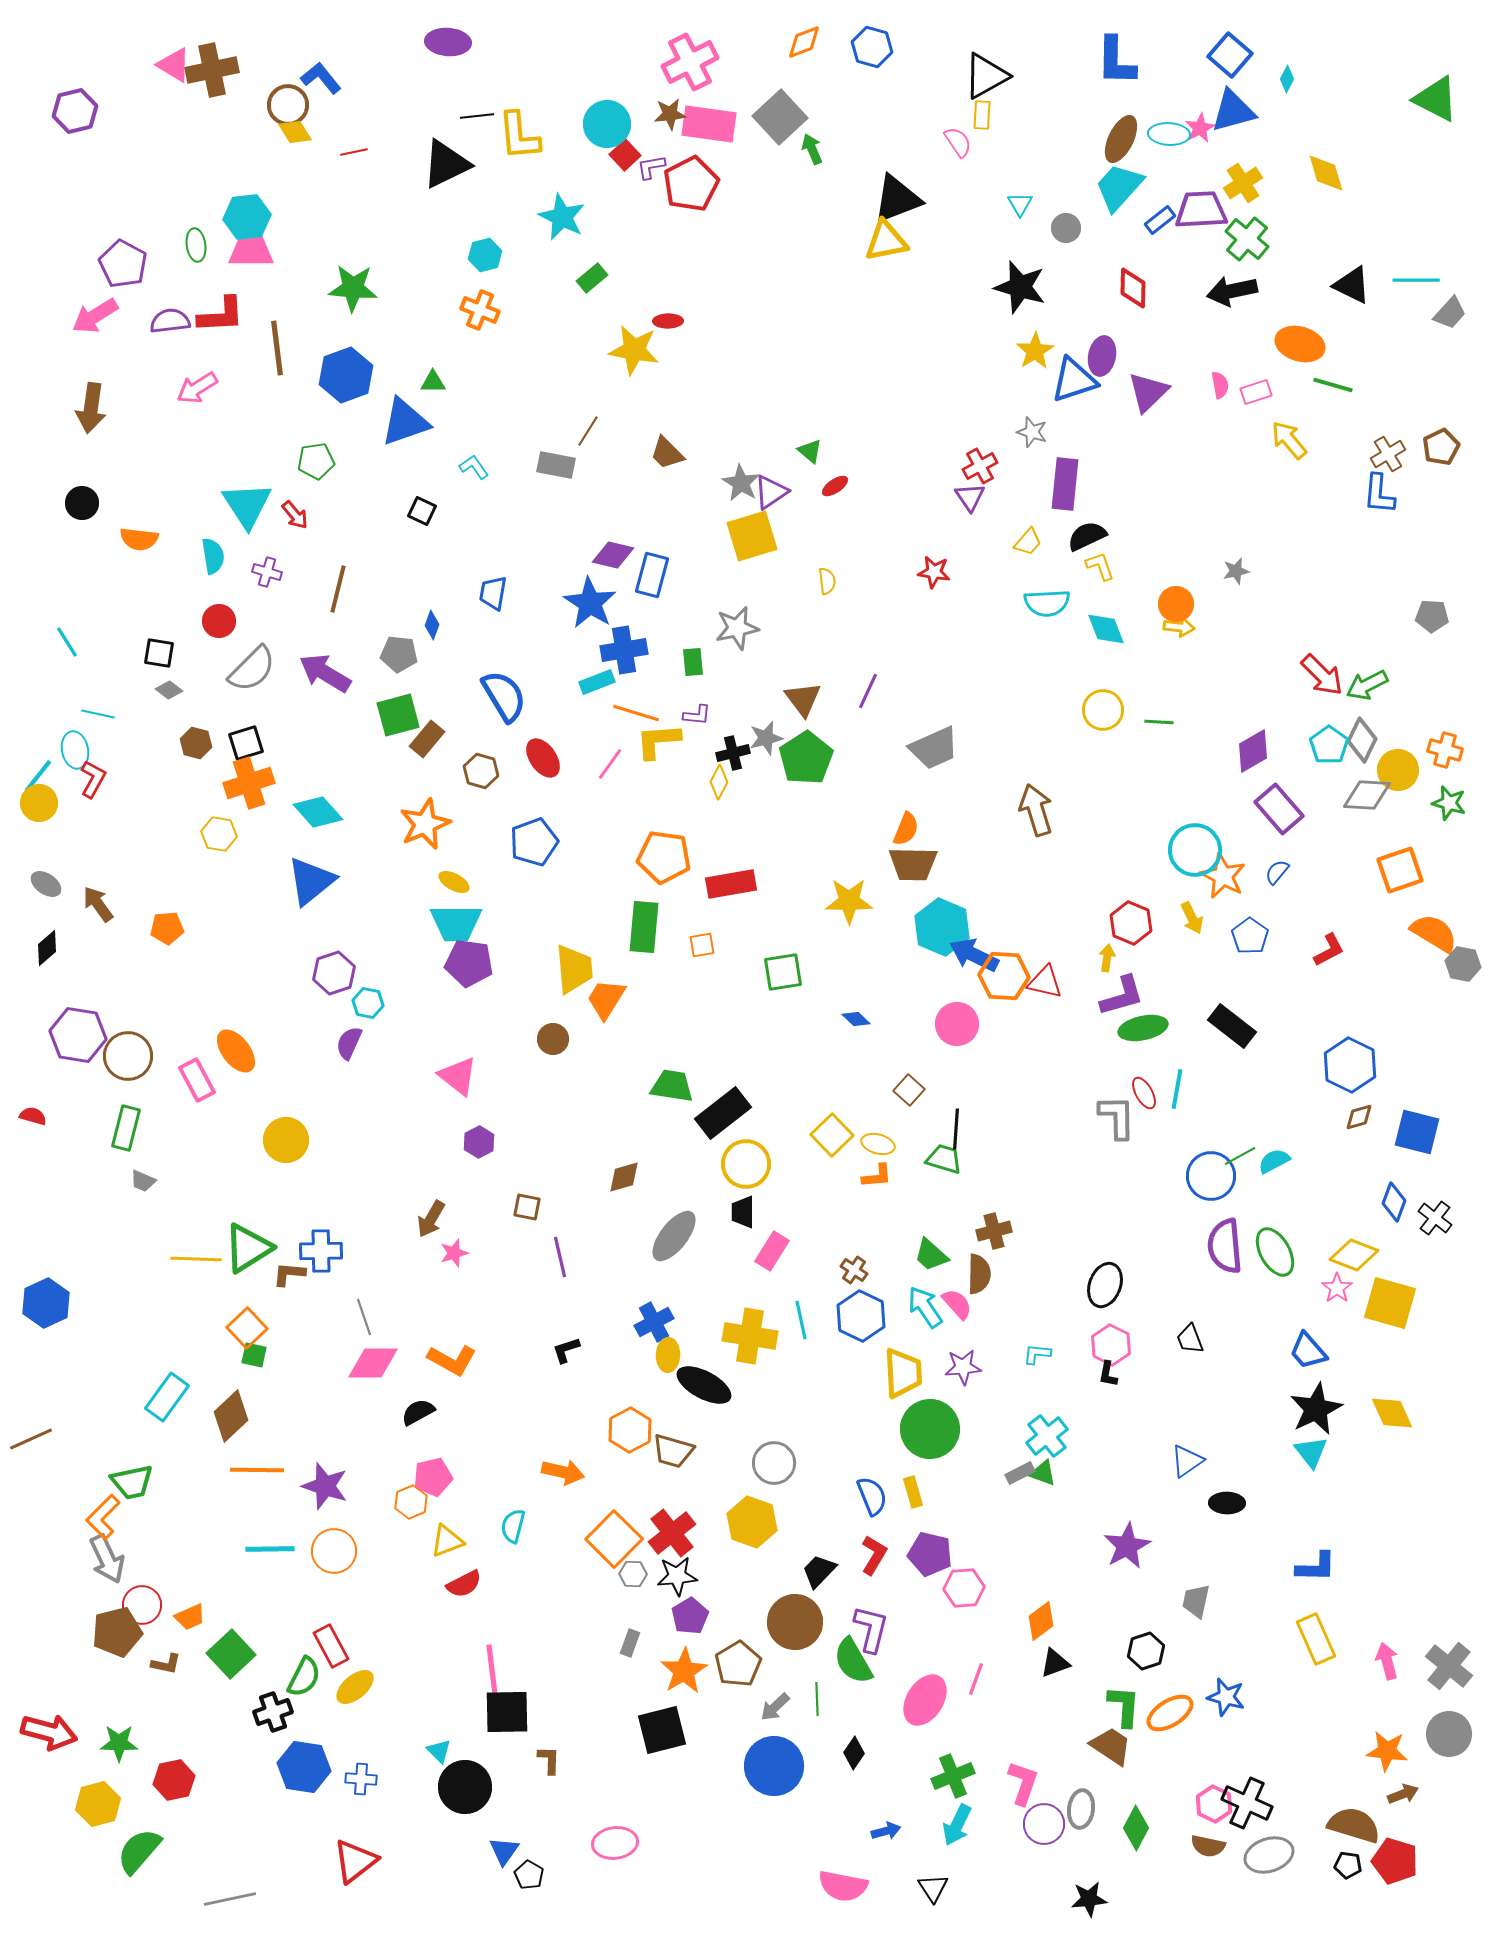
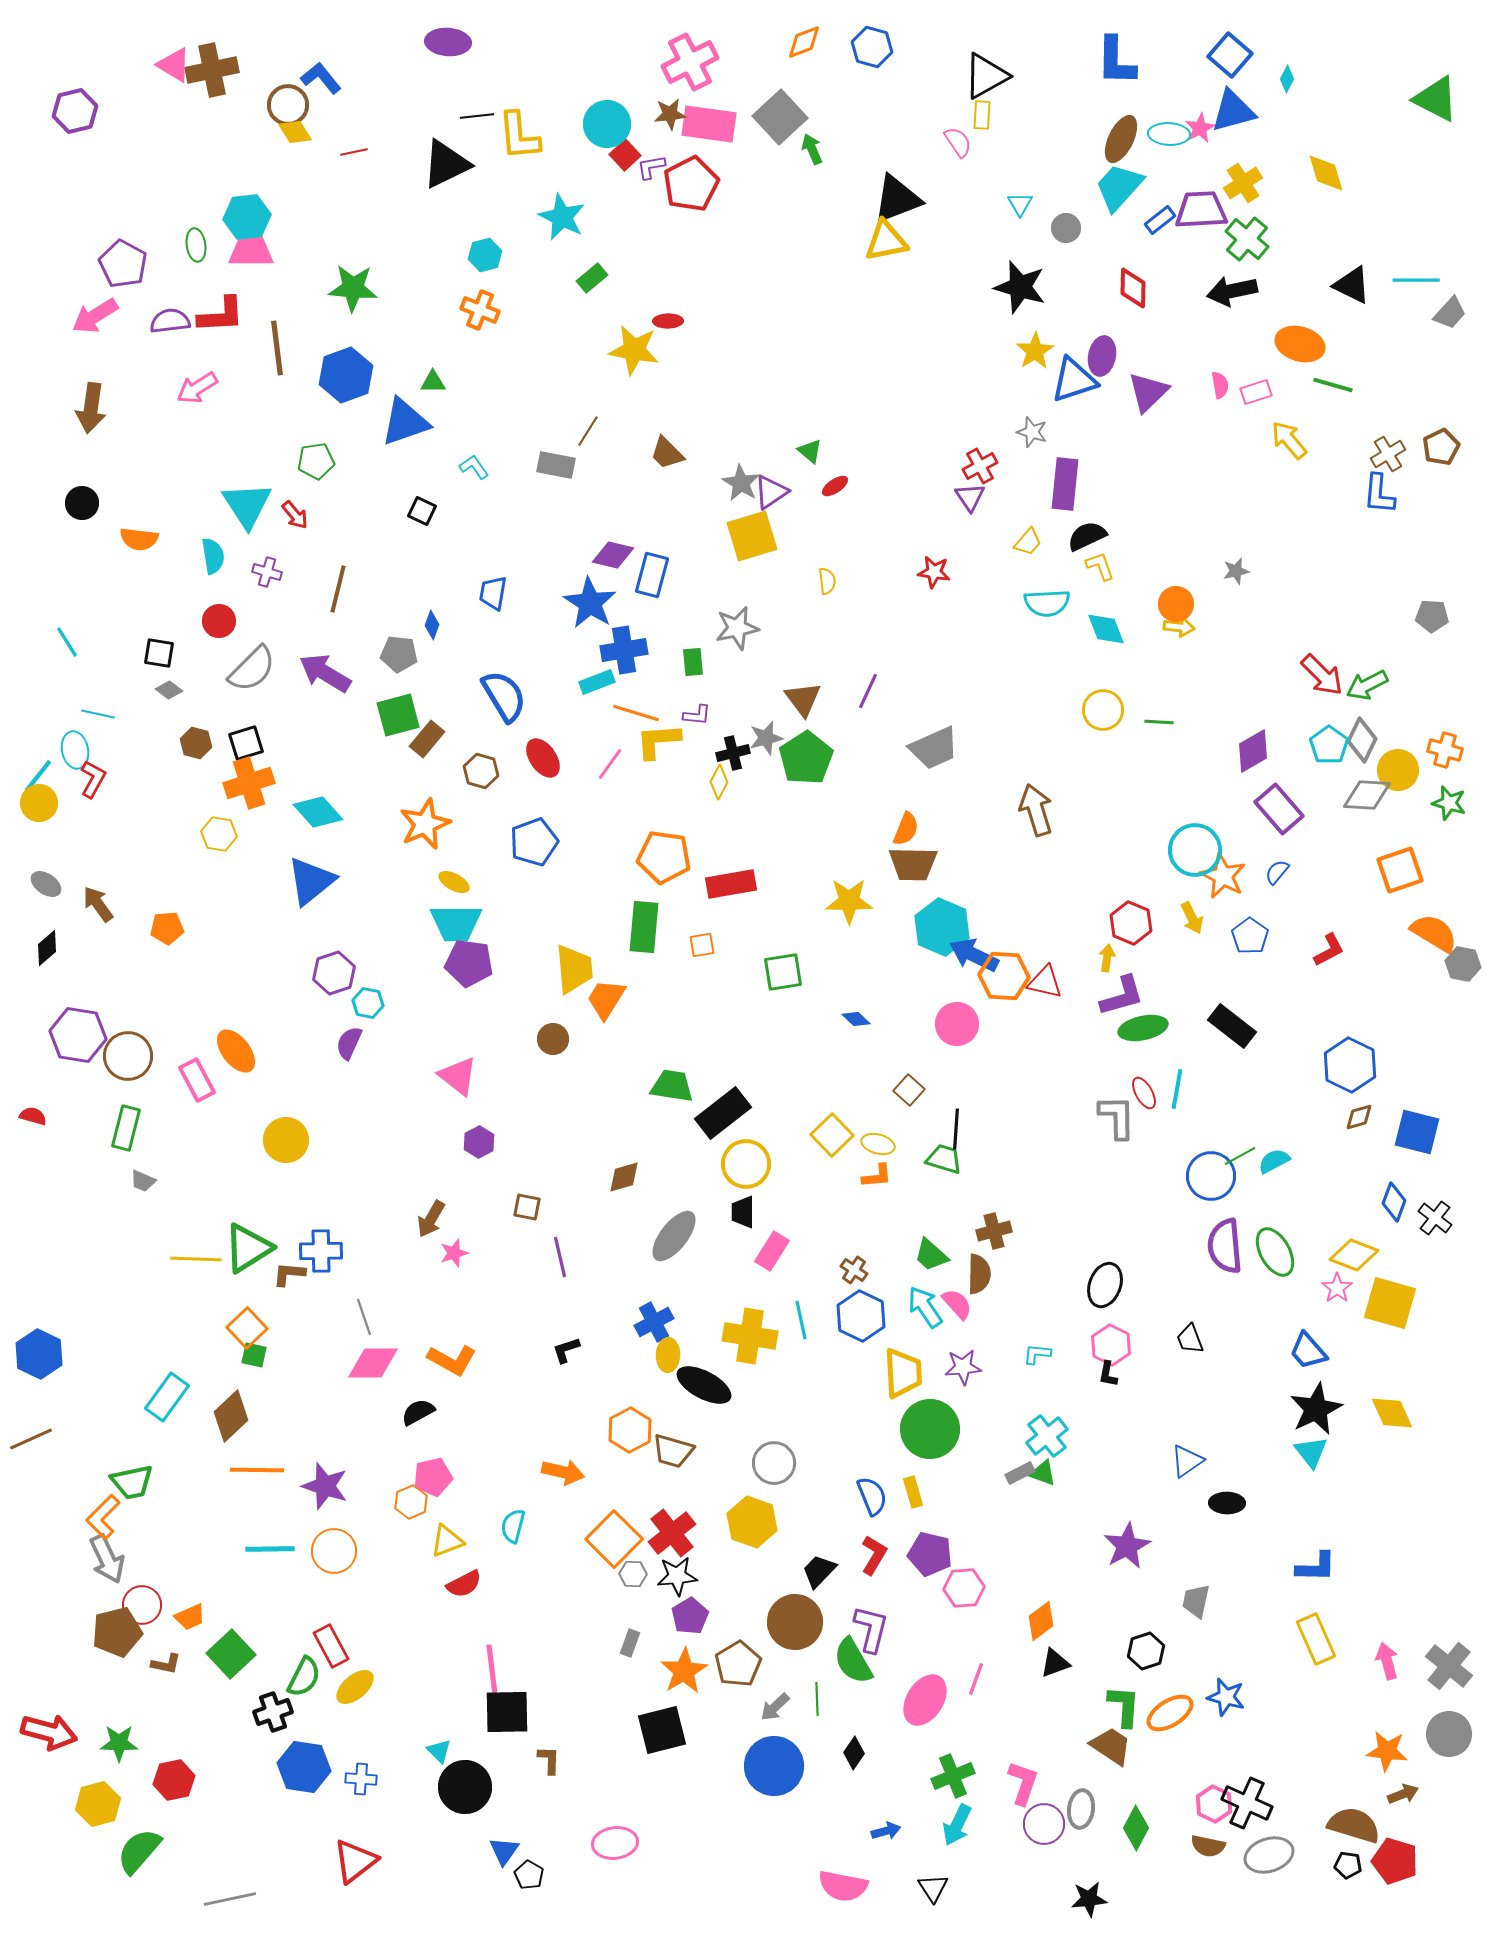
blue hexagon at (46, 1303): moved 7 px left, 51 px down; rotated 9 degrees counterclockwise
